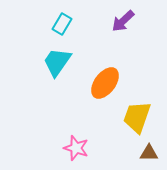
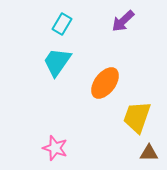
pink star: moved 21 px left
